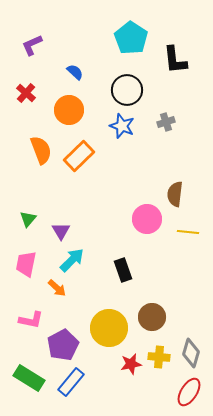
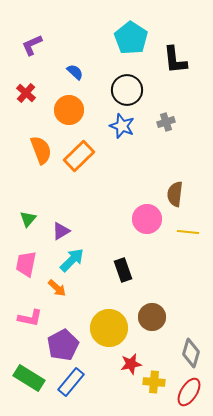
purple triangle: rotated 30 degrees clockwise
pink L-shape: moved 1 px left, 2 px up
yellow cross: moved 5 px left, 25 px down
